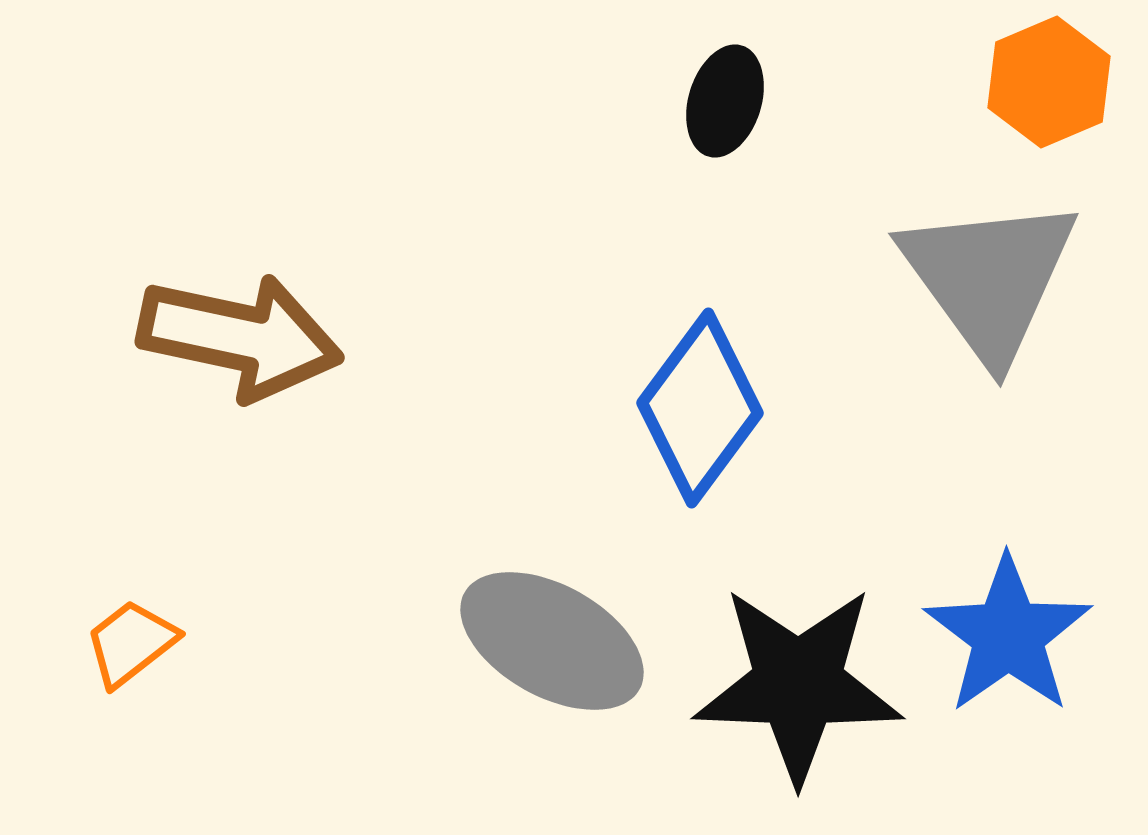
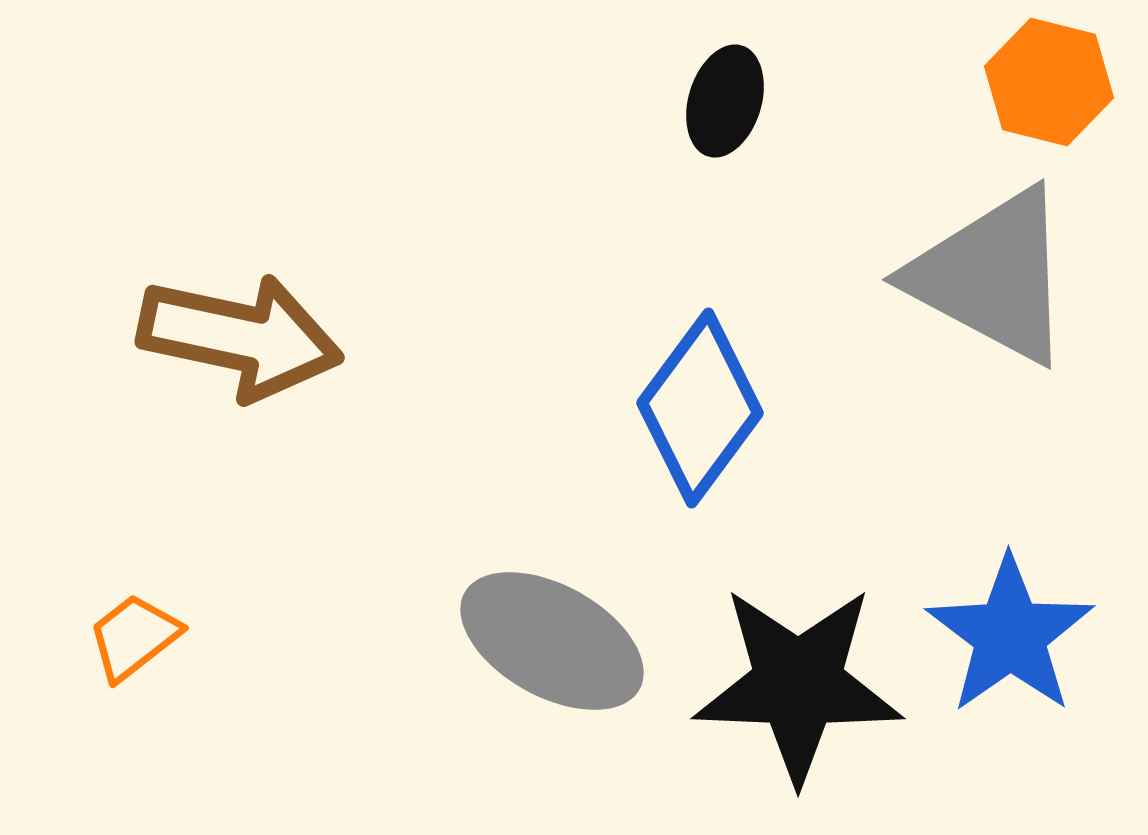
orange hexagon: rotated 23 degrees counterclockwise
gray triangle: moved 3 px right, 2 px up; rotated 26 degrees counterclockwise
blue star: moved 2 px right
orange trapezoid: moved 3 px right, 6 px up
